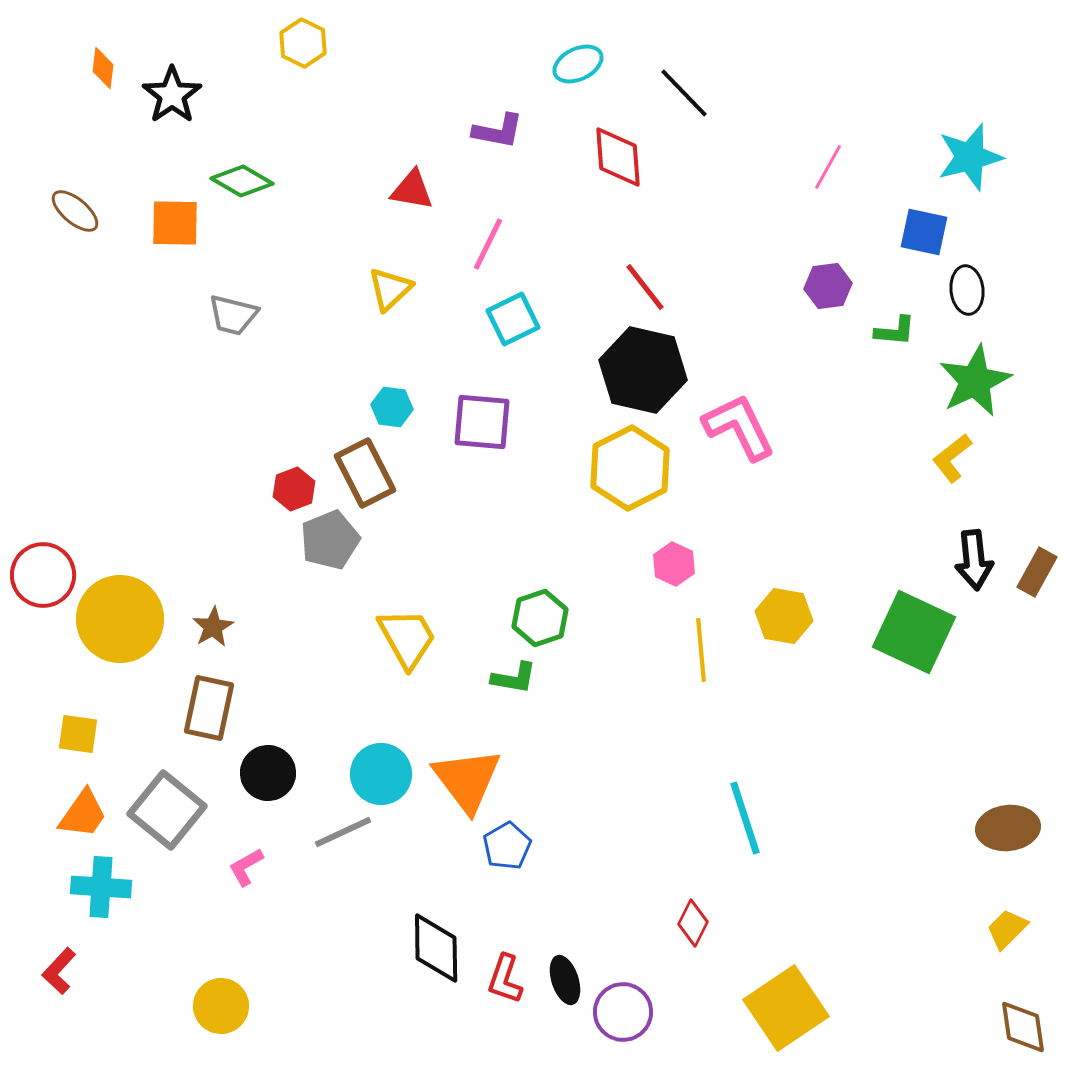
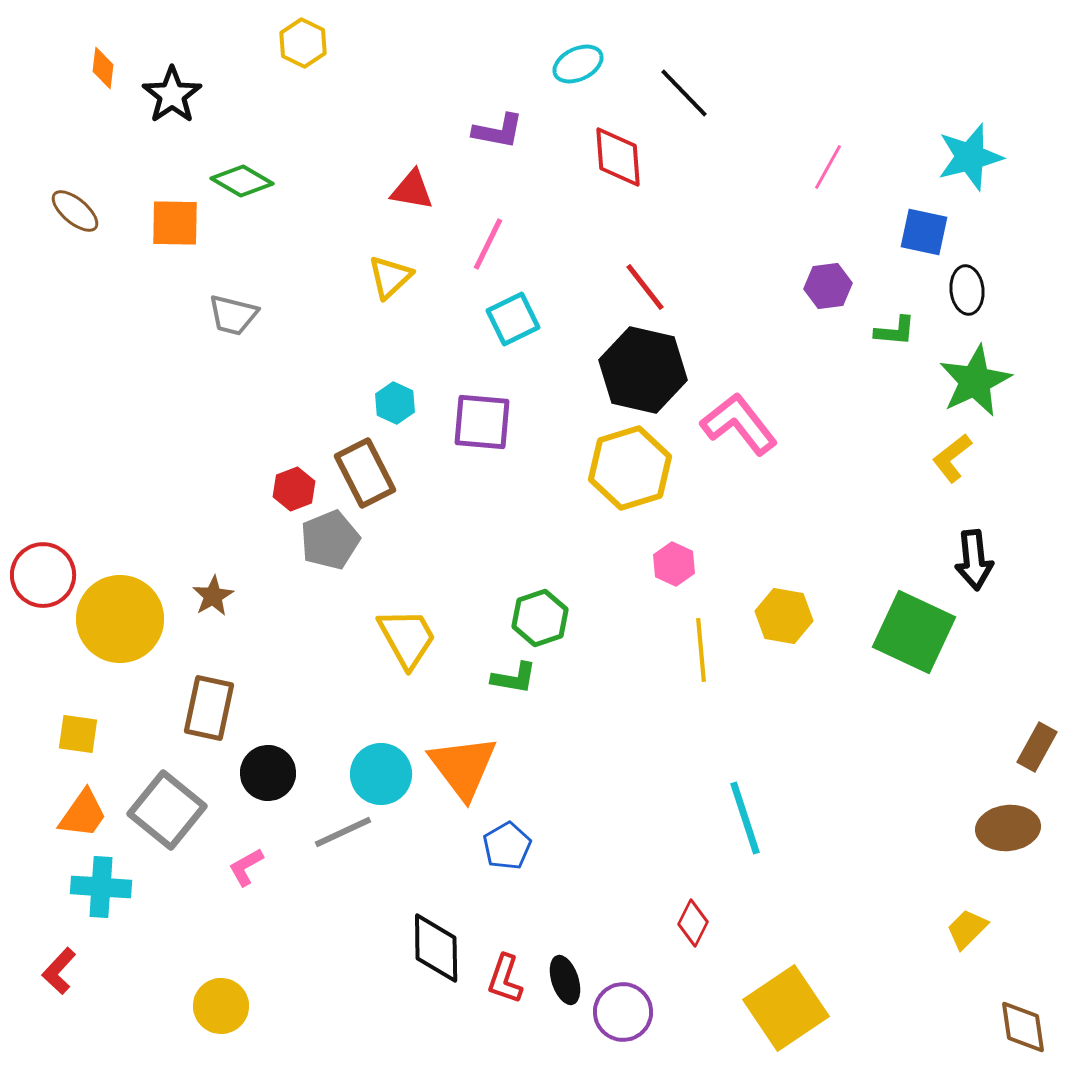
yellow triangle at (390, 289): moved 12 px up
cyan hexagon at (392, 407): moved 3 px right, 4 px up; rotated 18 degrees clockwise
pink L-shape at (739, 427): moved 3 px up; rotated 12 degrees counterclockwise
yellow hexagon at (630, 468): rotated 10 degrees clockwise
brown rectangle at (1037, 572): moved 175 px down
brown star at (213, 627): moved 31 px up
orange triangle at (467, 780): moved 4 px left, 13 px up
yellow trapezoid at (1007, 929): moved 40 px left
